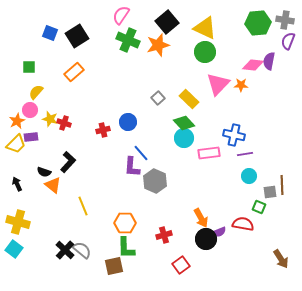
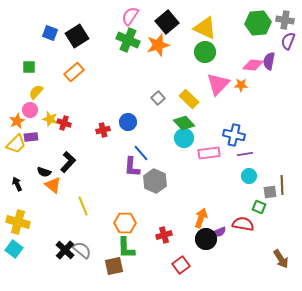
pink semicircle at (121, 15): moved 9 px right, 1 px down
orange arrow at (201, 218): rotated 132 degrees counterclockwise
